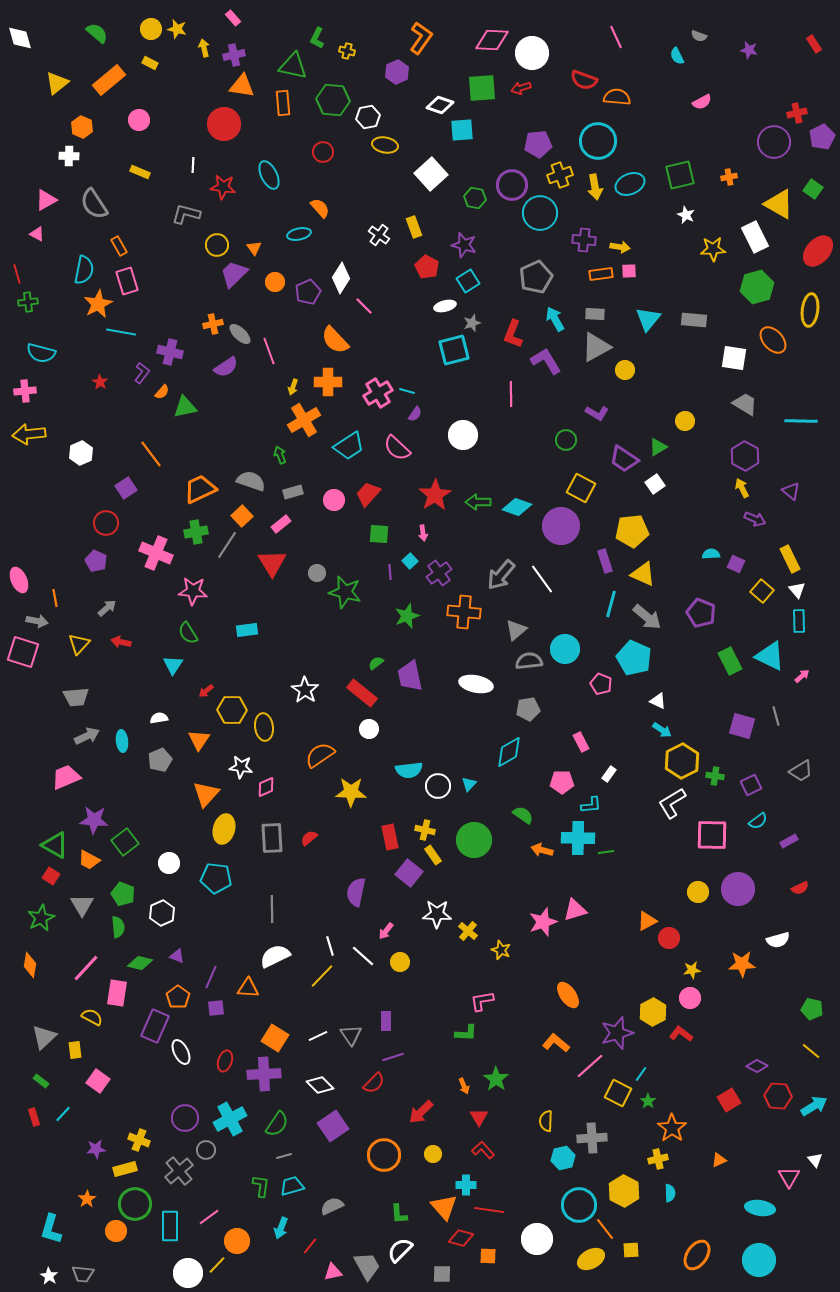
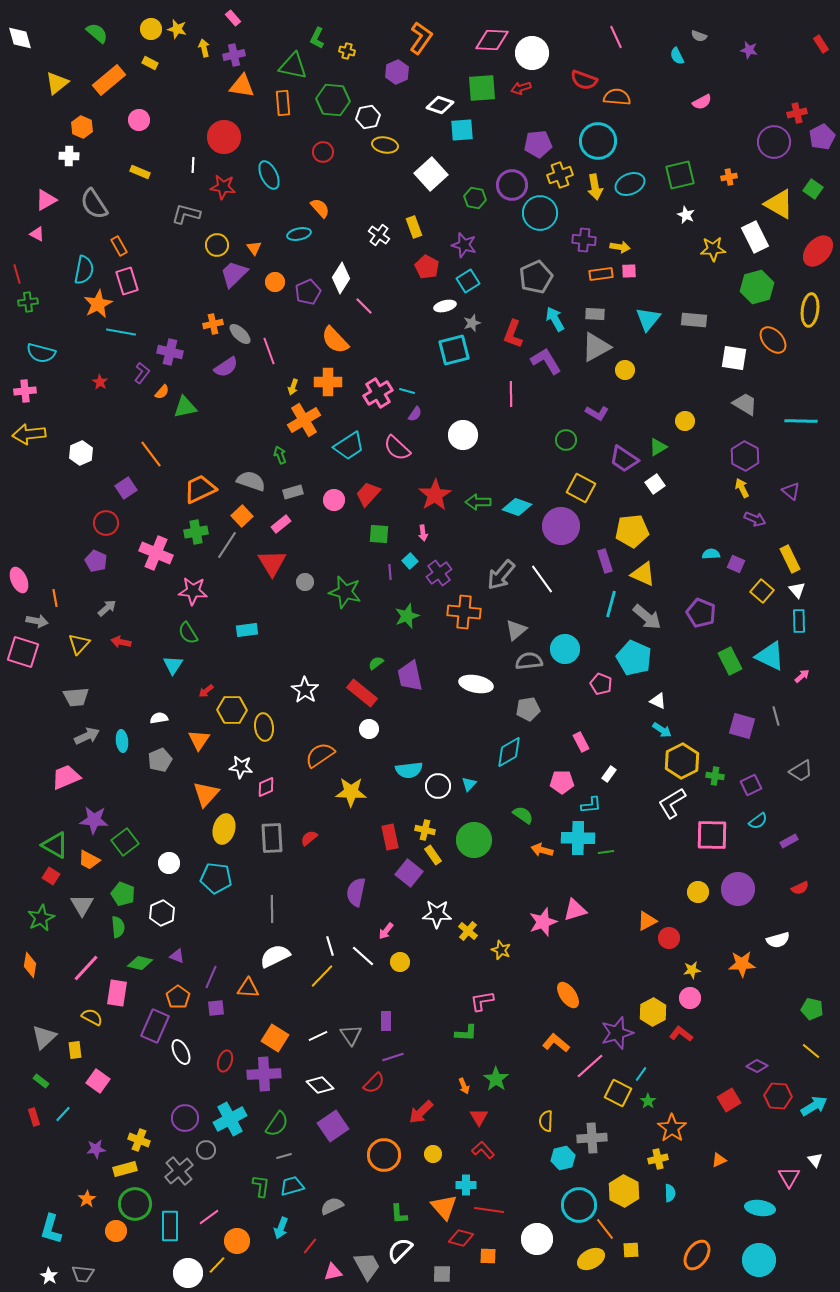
red rectangle at (814, 44): moved 7 px right
red circle at (224, 124): moved 13 px down
gray circle at (317, 573): moved 12 px left, 9 px down
